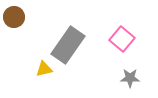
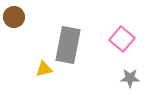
gray rectangle: rotated 24 degrees counterclockwise
